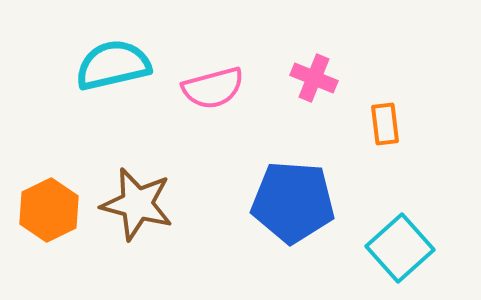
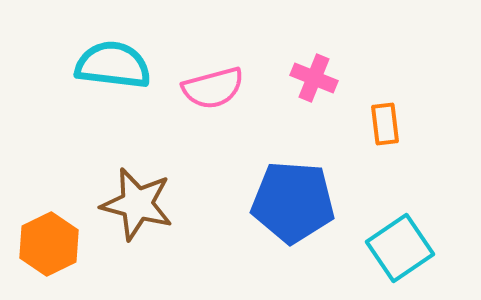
cyan semicircle: rotated 20 degrees clockwise
orange hexagon: moved 34 px down
cyan square: rotated 8 degrees clockwise
